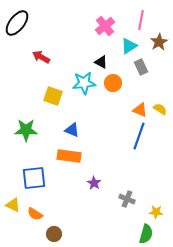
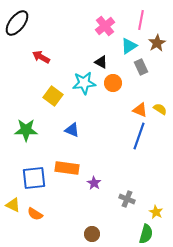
brown star: moved 2 px left, 1 px down
yellow square: rotated 18 degrees clockwise
orange rectangle: moved 2 px left, 12 px down
yellow star: rotated 24 degrees clockwise
brown circle: moved 38 px right
